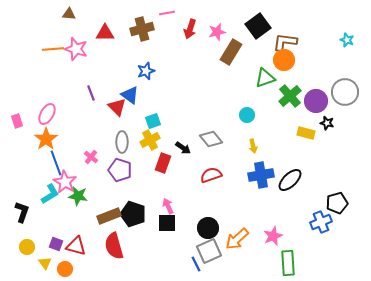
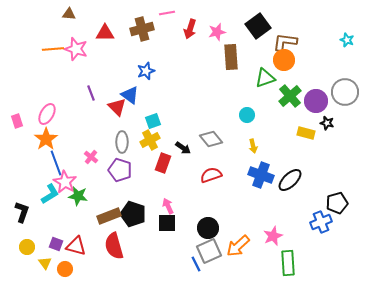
brown rectangle at (231, 52): moved 5 px down; rotated 35 degrees counterclockwise
blue cross at (261, 175): rotated 30 degrees clockwise
orange arrow at (237, 239): moved 1 px right, 7 px down
